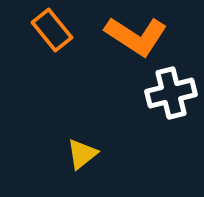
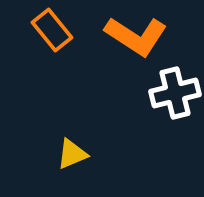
white cross: moved 4 px right
yellow triangle: moved 10 px left; rotated 16 degrees clockwise
